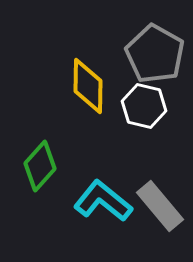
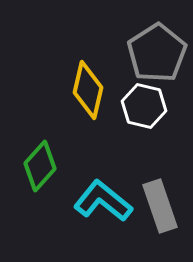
gray pentagon: moved 2 px right, 1 px up; rotated 10 degrees clockwise
yellow diamond: moved 4 px down; rotated 12 degrees clockwise
gray rectangle: rotated 21 degrees clockwise
